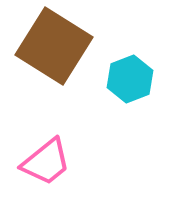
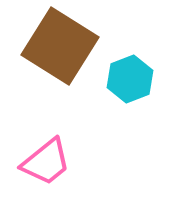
brown square: moved 6 px right
